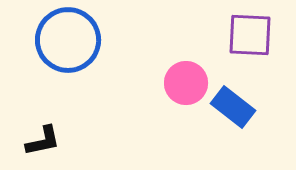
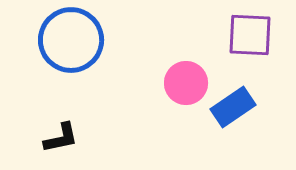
blue circle: moved 3 px right
blue rectangle: rotated 72 degrees counterclockwise
black L-shape: moved 18 px right, 3 px up
